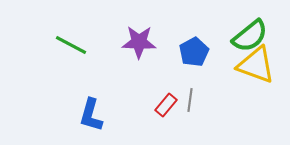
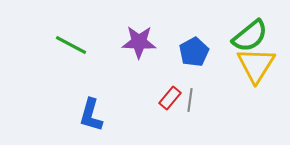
yellow triangle: rotated 42 degrees clockwise
red rectangle: moved 4 px right, 7 px up
